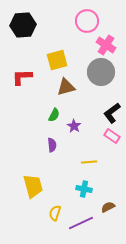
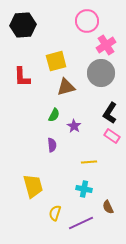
pink cross: rotated 24 degrees clockwise
yellow square: moved 1 px left, 1 px down
gray circle: moved 1 px down
red L-shape: rotated 90 degrees counterclockwise
black L-shape: moved 2 px left; rotated 20 degrees counterclockwise
brown semicircle: rotated 88 degrees counterclockwise
